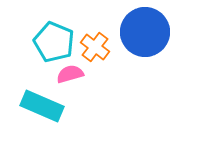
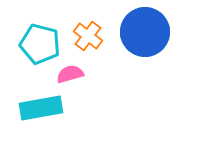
cyan pentagon: moved 14 px left, 2 px down; rotated 9 degrees counterclockwise
orange cross: moved 7 px left, 11 px up
cyan rectangle: moved 1 px left, 2 px down; rotated 33 degrees counterclockwise
